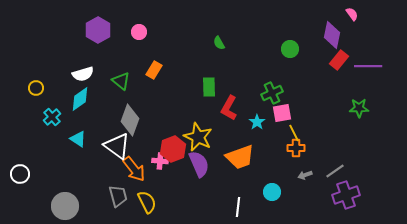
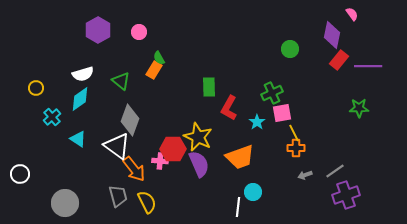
green semicircle: moved 60 px left, 15 px down
red hexagon: rotated 20 degrees clockwise
cyan circle: moved 19 px left
gray circle: moved 3 px up
